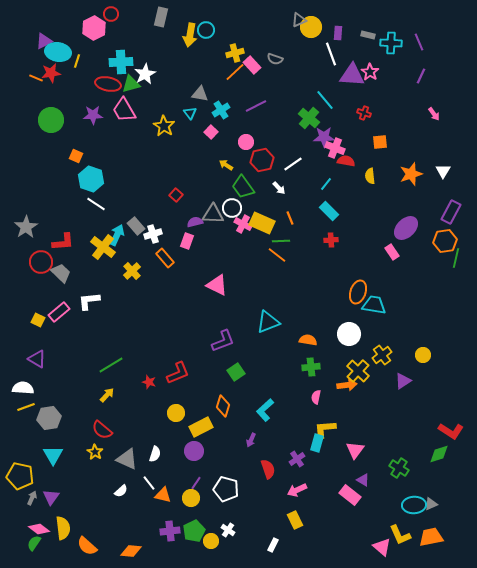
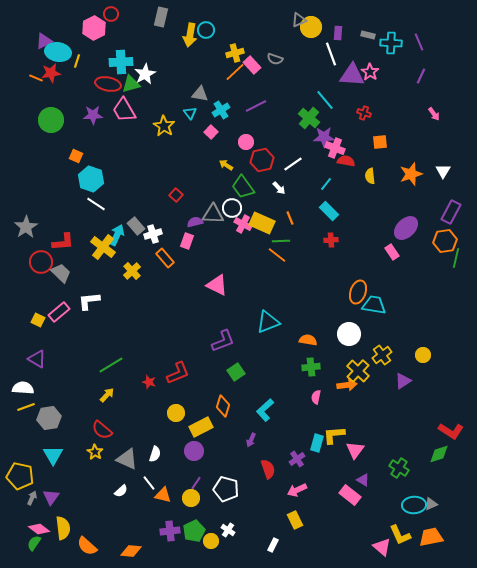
yellow L-shape at (325, 429): moved 9 px right, 6 px down
